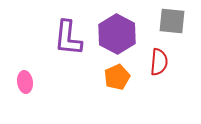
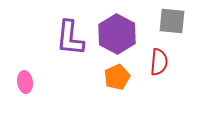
purple L-shape: moved 2 px right
